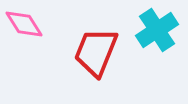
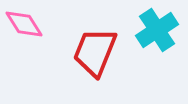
red trapezoid: moved 1 px left
